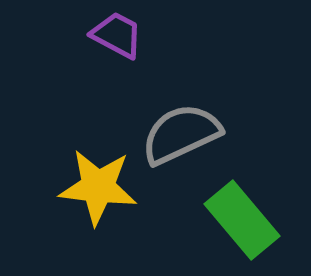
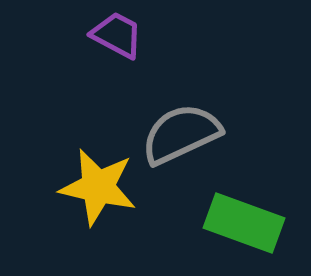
yellow star: rotated 6 degrees clockwise
green rectangle: moved 2 px right, 3 px down; rotated 30 degrees counterclockwise
